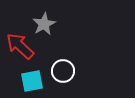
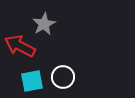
red arrow: rotated 16 degrees counterclockwise
white circle: moved 6 px down
